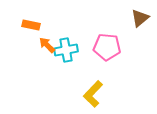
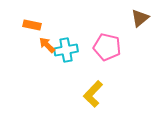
orange rectangle: moved 1 px right
pink pentagon: rotated 8 degrees clockwise
